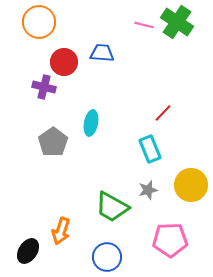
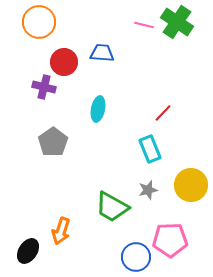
cyan ellipse: moved 7 px right, 14 px up
blue circle: moved 29 px right
